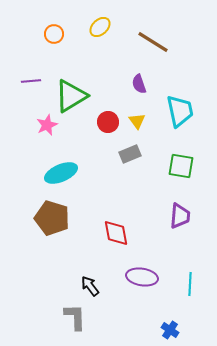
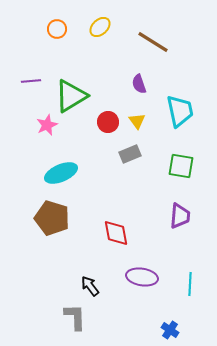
orange circle: moved 3 px right, 5 px up
